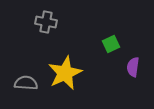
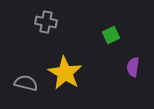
green square: moved 9 px up
yellow star: rotated 16 degrees counterclockwise
gray semicircle: rotated 10 degrees clockwise
